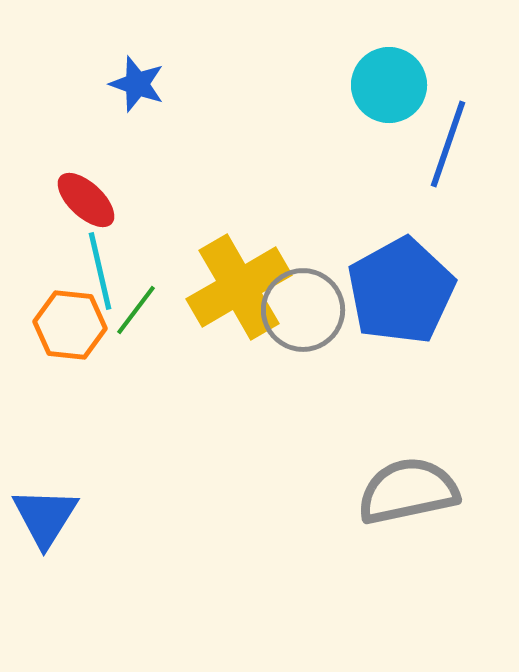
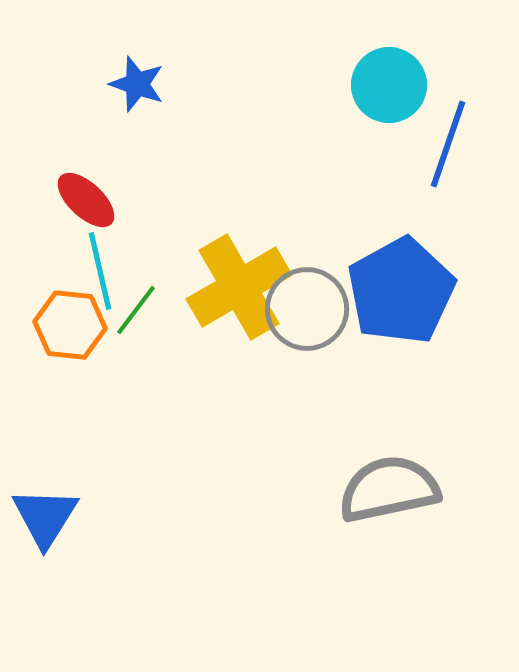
gray circle: moved 4 px right, 1 px up
gray semicircle: moved 19 px left, 2 px up
